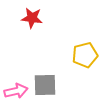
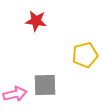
red star: moved 4 px right, 3 px down
pink arrow: moved 1 px left, 3 px down
